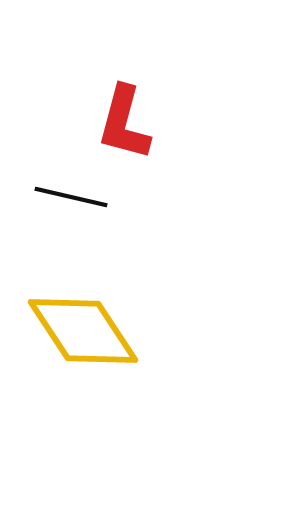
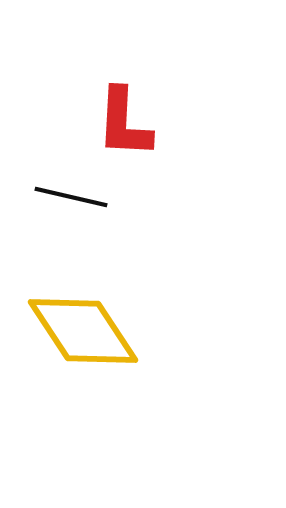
red L-shape: rotated 12 degrees counterclockwise
